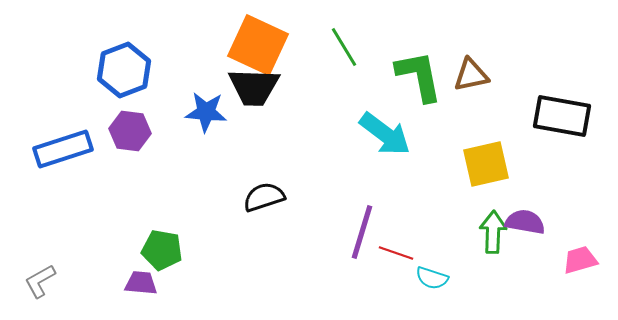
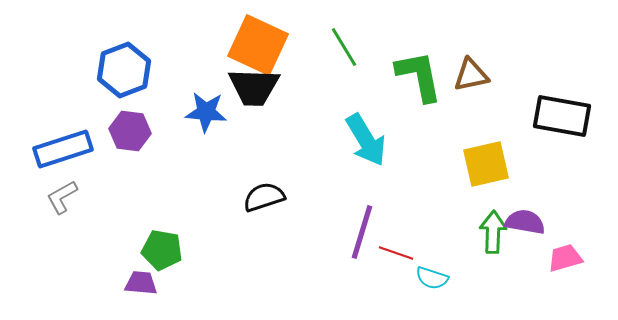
cyan arrow: moved 19 px left, 6 px down; rotated 22 degrees clockwise
pink trapezoid: moved 15 px left, 2 px up
gray L-shape: moved 22 px right, 84 px up
